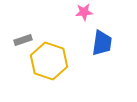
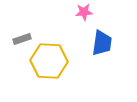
gray rectangle: moved 1 px left, 1 px up
yellow hexagon: rotated 15 degrees counterclockwise
